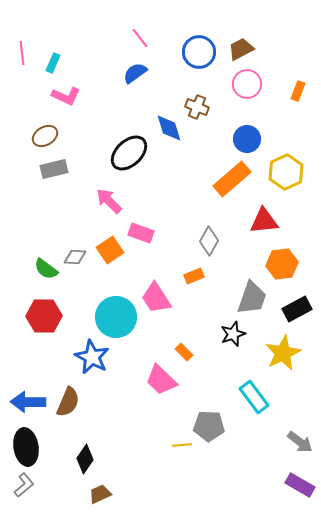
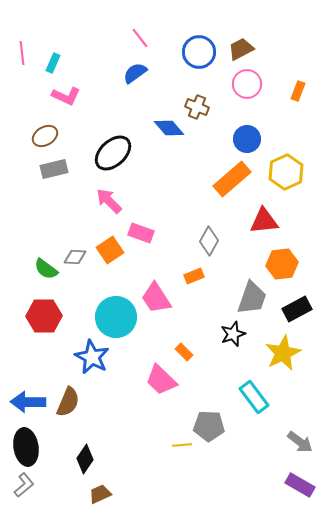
blue diamond at (169, 128): rotated 24 degrees counterclockwise
black ellipse at (129, 153): moved 16 px left
